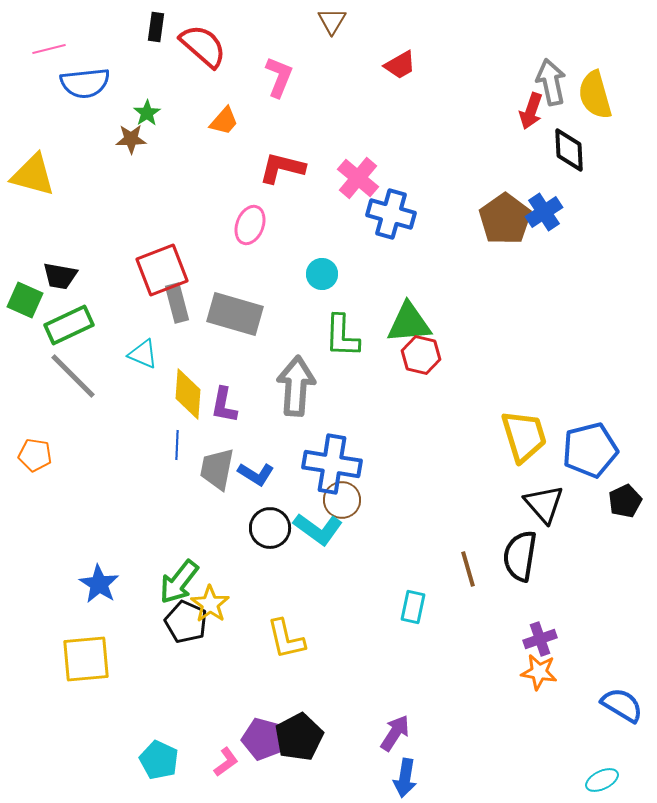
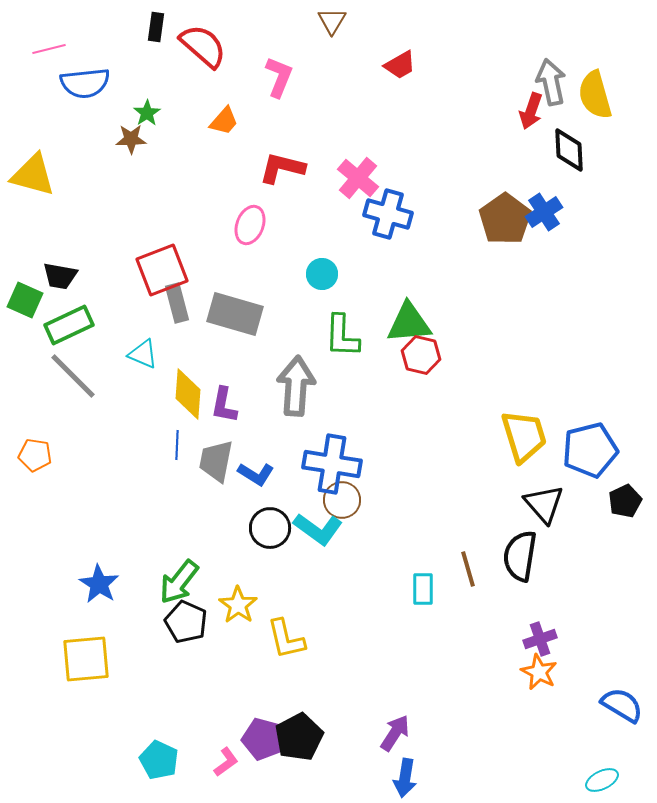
blue cross at (391, 214): moved 3 px left
gray trapezoid at (217, 469): moved 1 px left, 8 px up
yellow star at (210, 604): moved 28 px right, 1 px down
cyan rectangle at (413, 607): moved 10 px right, 18 px up; rotated 12 degrees counterclockwise
orange star at (539, 672): rotated 18 degrees clockwise
